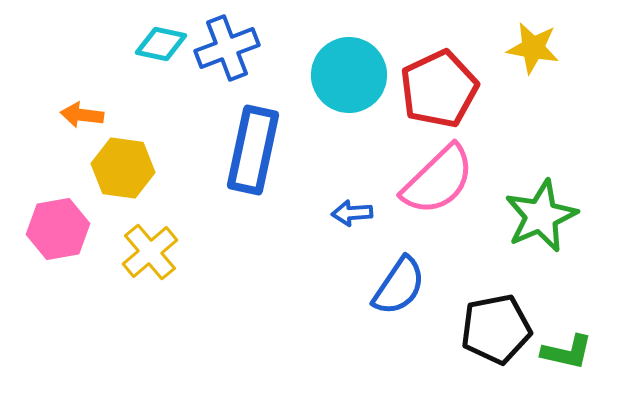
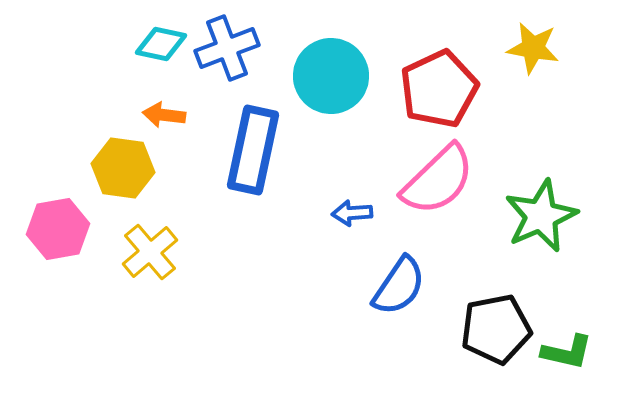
cyan circle: moved 18 px left, 1 px down
orange arrow: moved 82 px right
